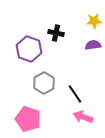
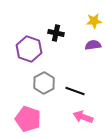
black line: moved 3 px up; rotated 36 degrees counterclockwise
